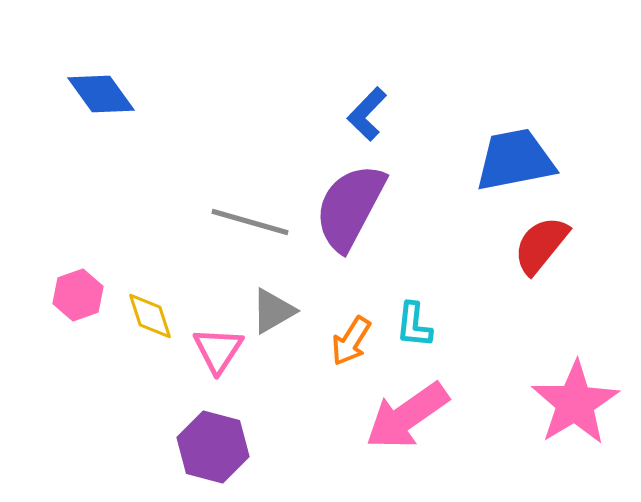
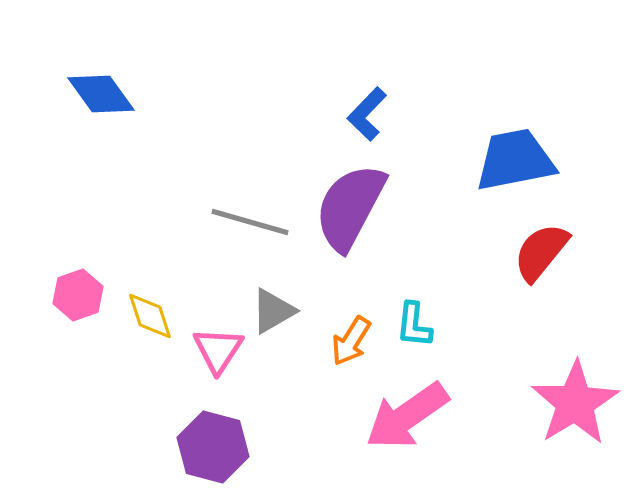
red semicircle: moved 7 px down
